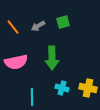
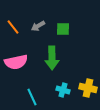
green square: moved 7 px down; rotated 16 degrees clockwise
cyan cross: moved 1 px right, 2 px down
cyan line: rotated 24 degrees counterclockwise
